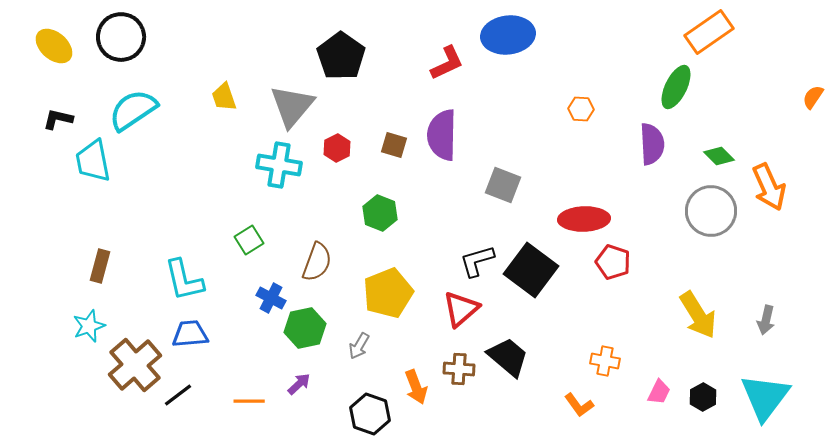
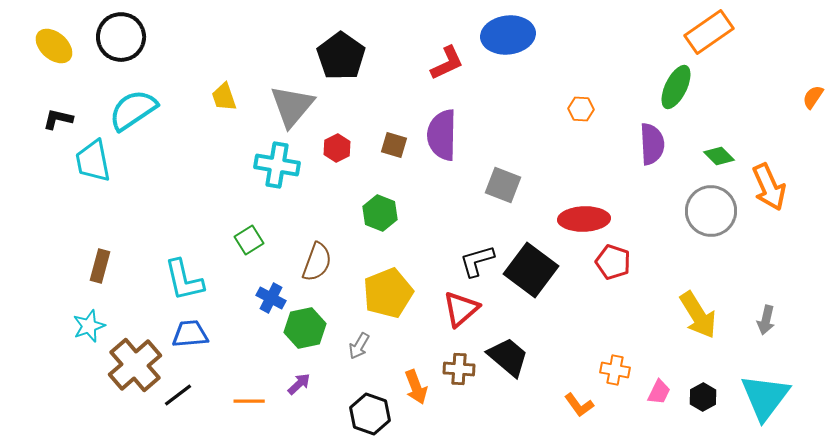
cyan cross at (279, 165): moved 2 px left
orange cross at (605, 361): moved 10 px right, 9 px down
